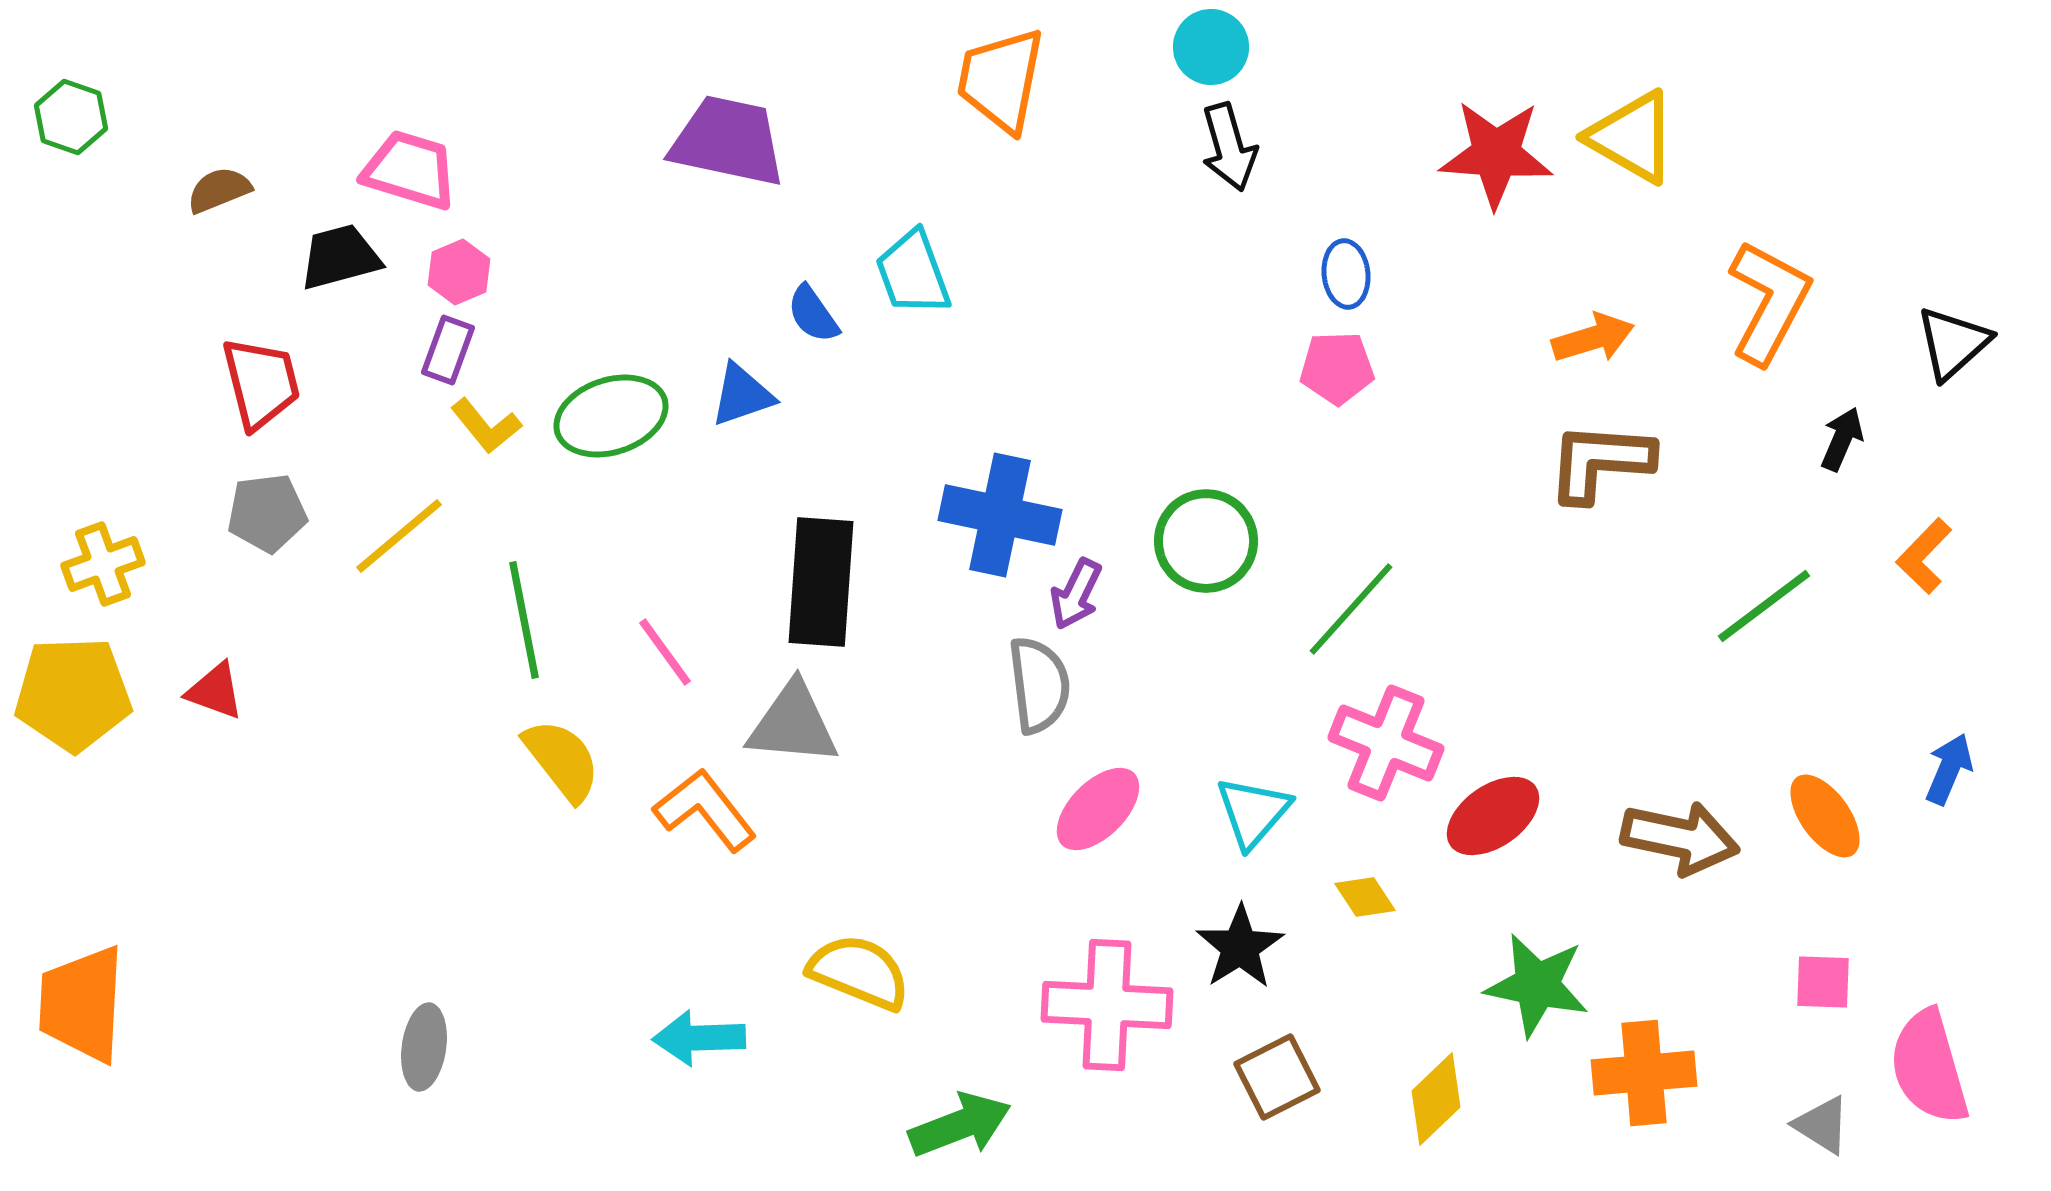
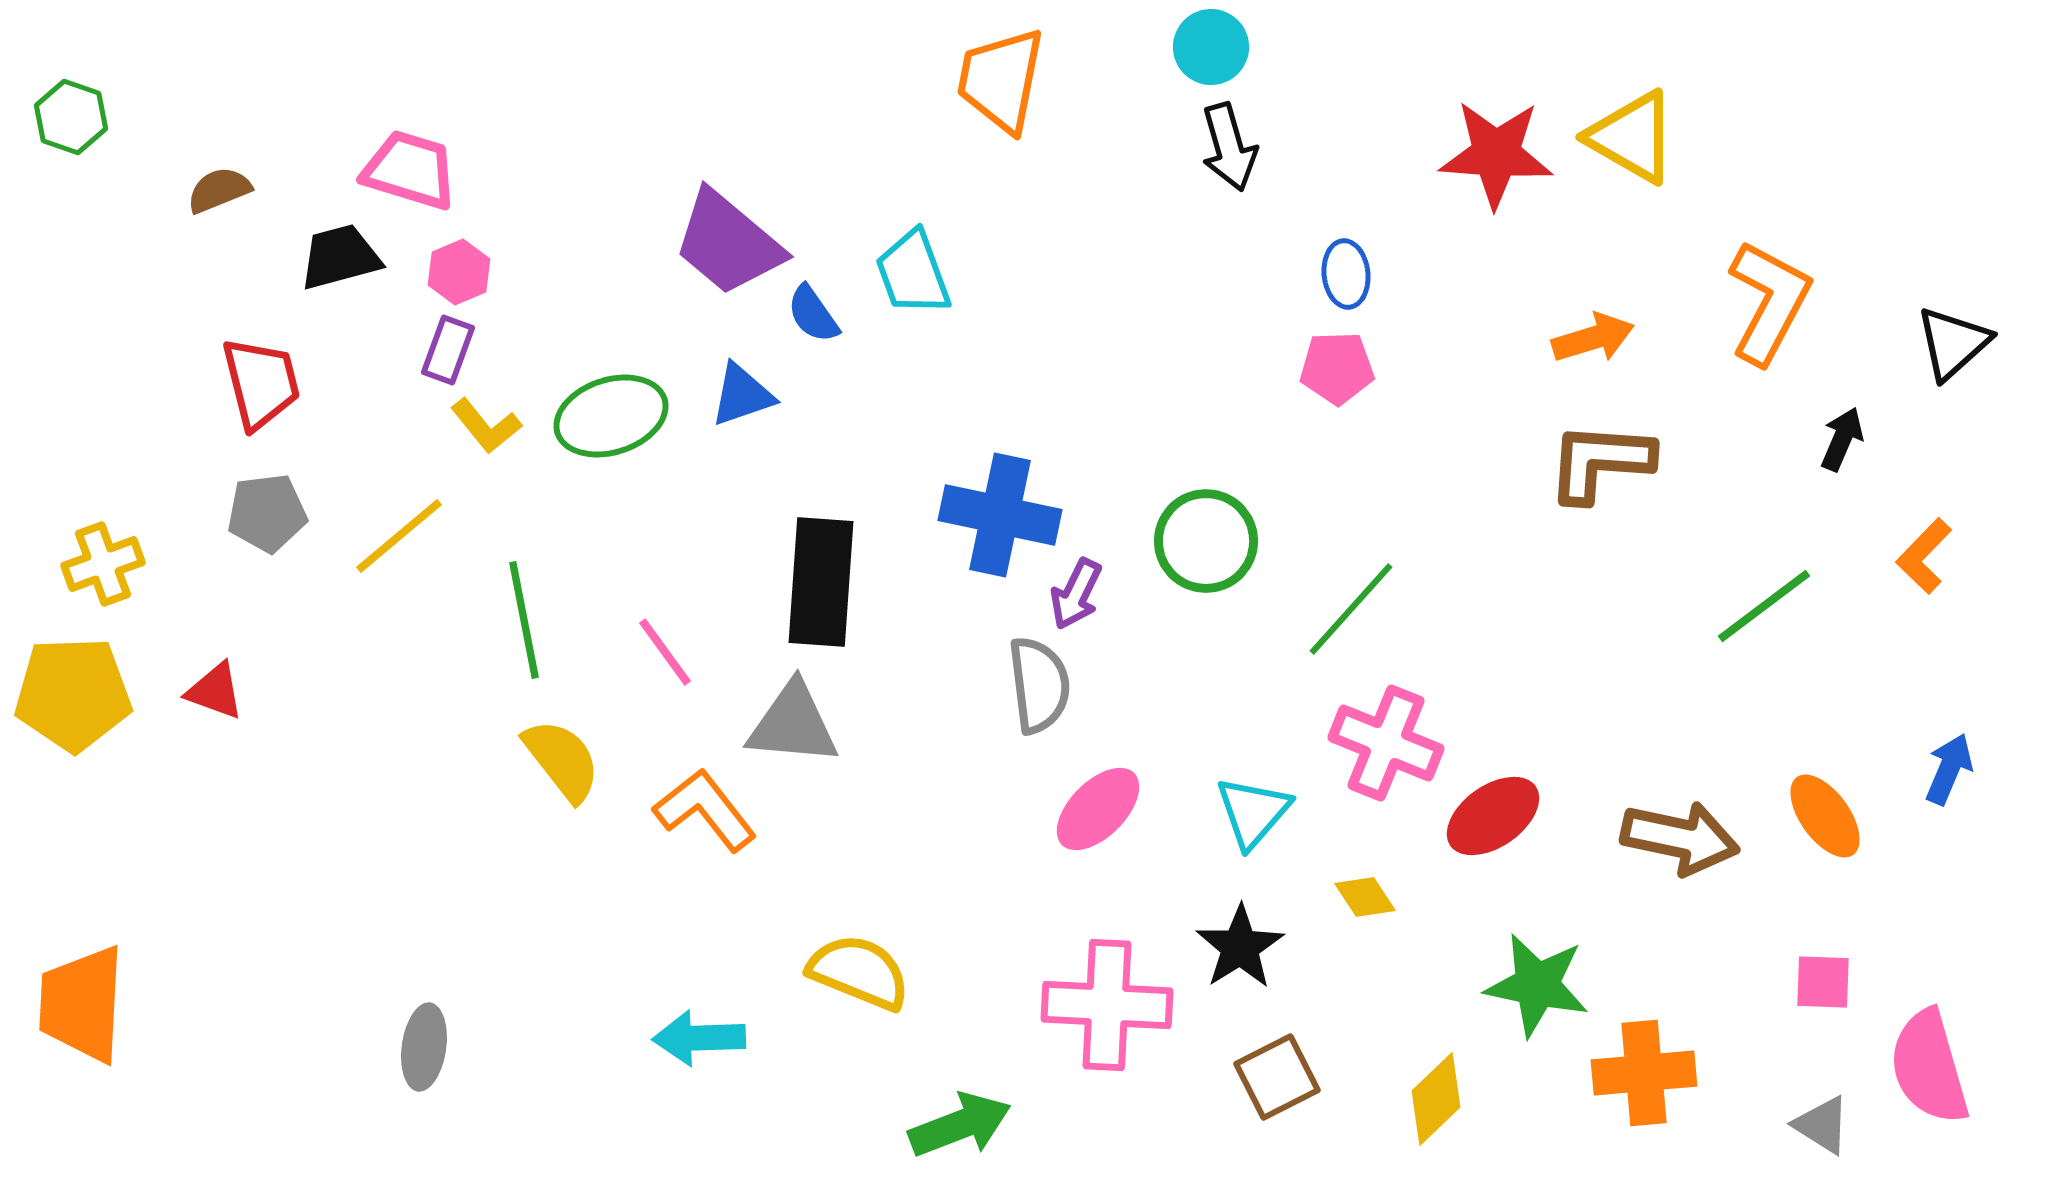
purple trapezoid at (728, 141): moved 102 px down; rotated 152 degrees counterclockwise
